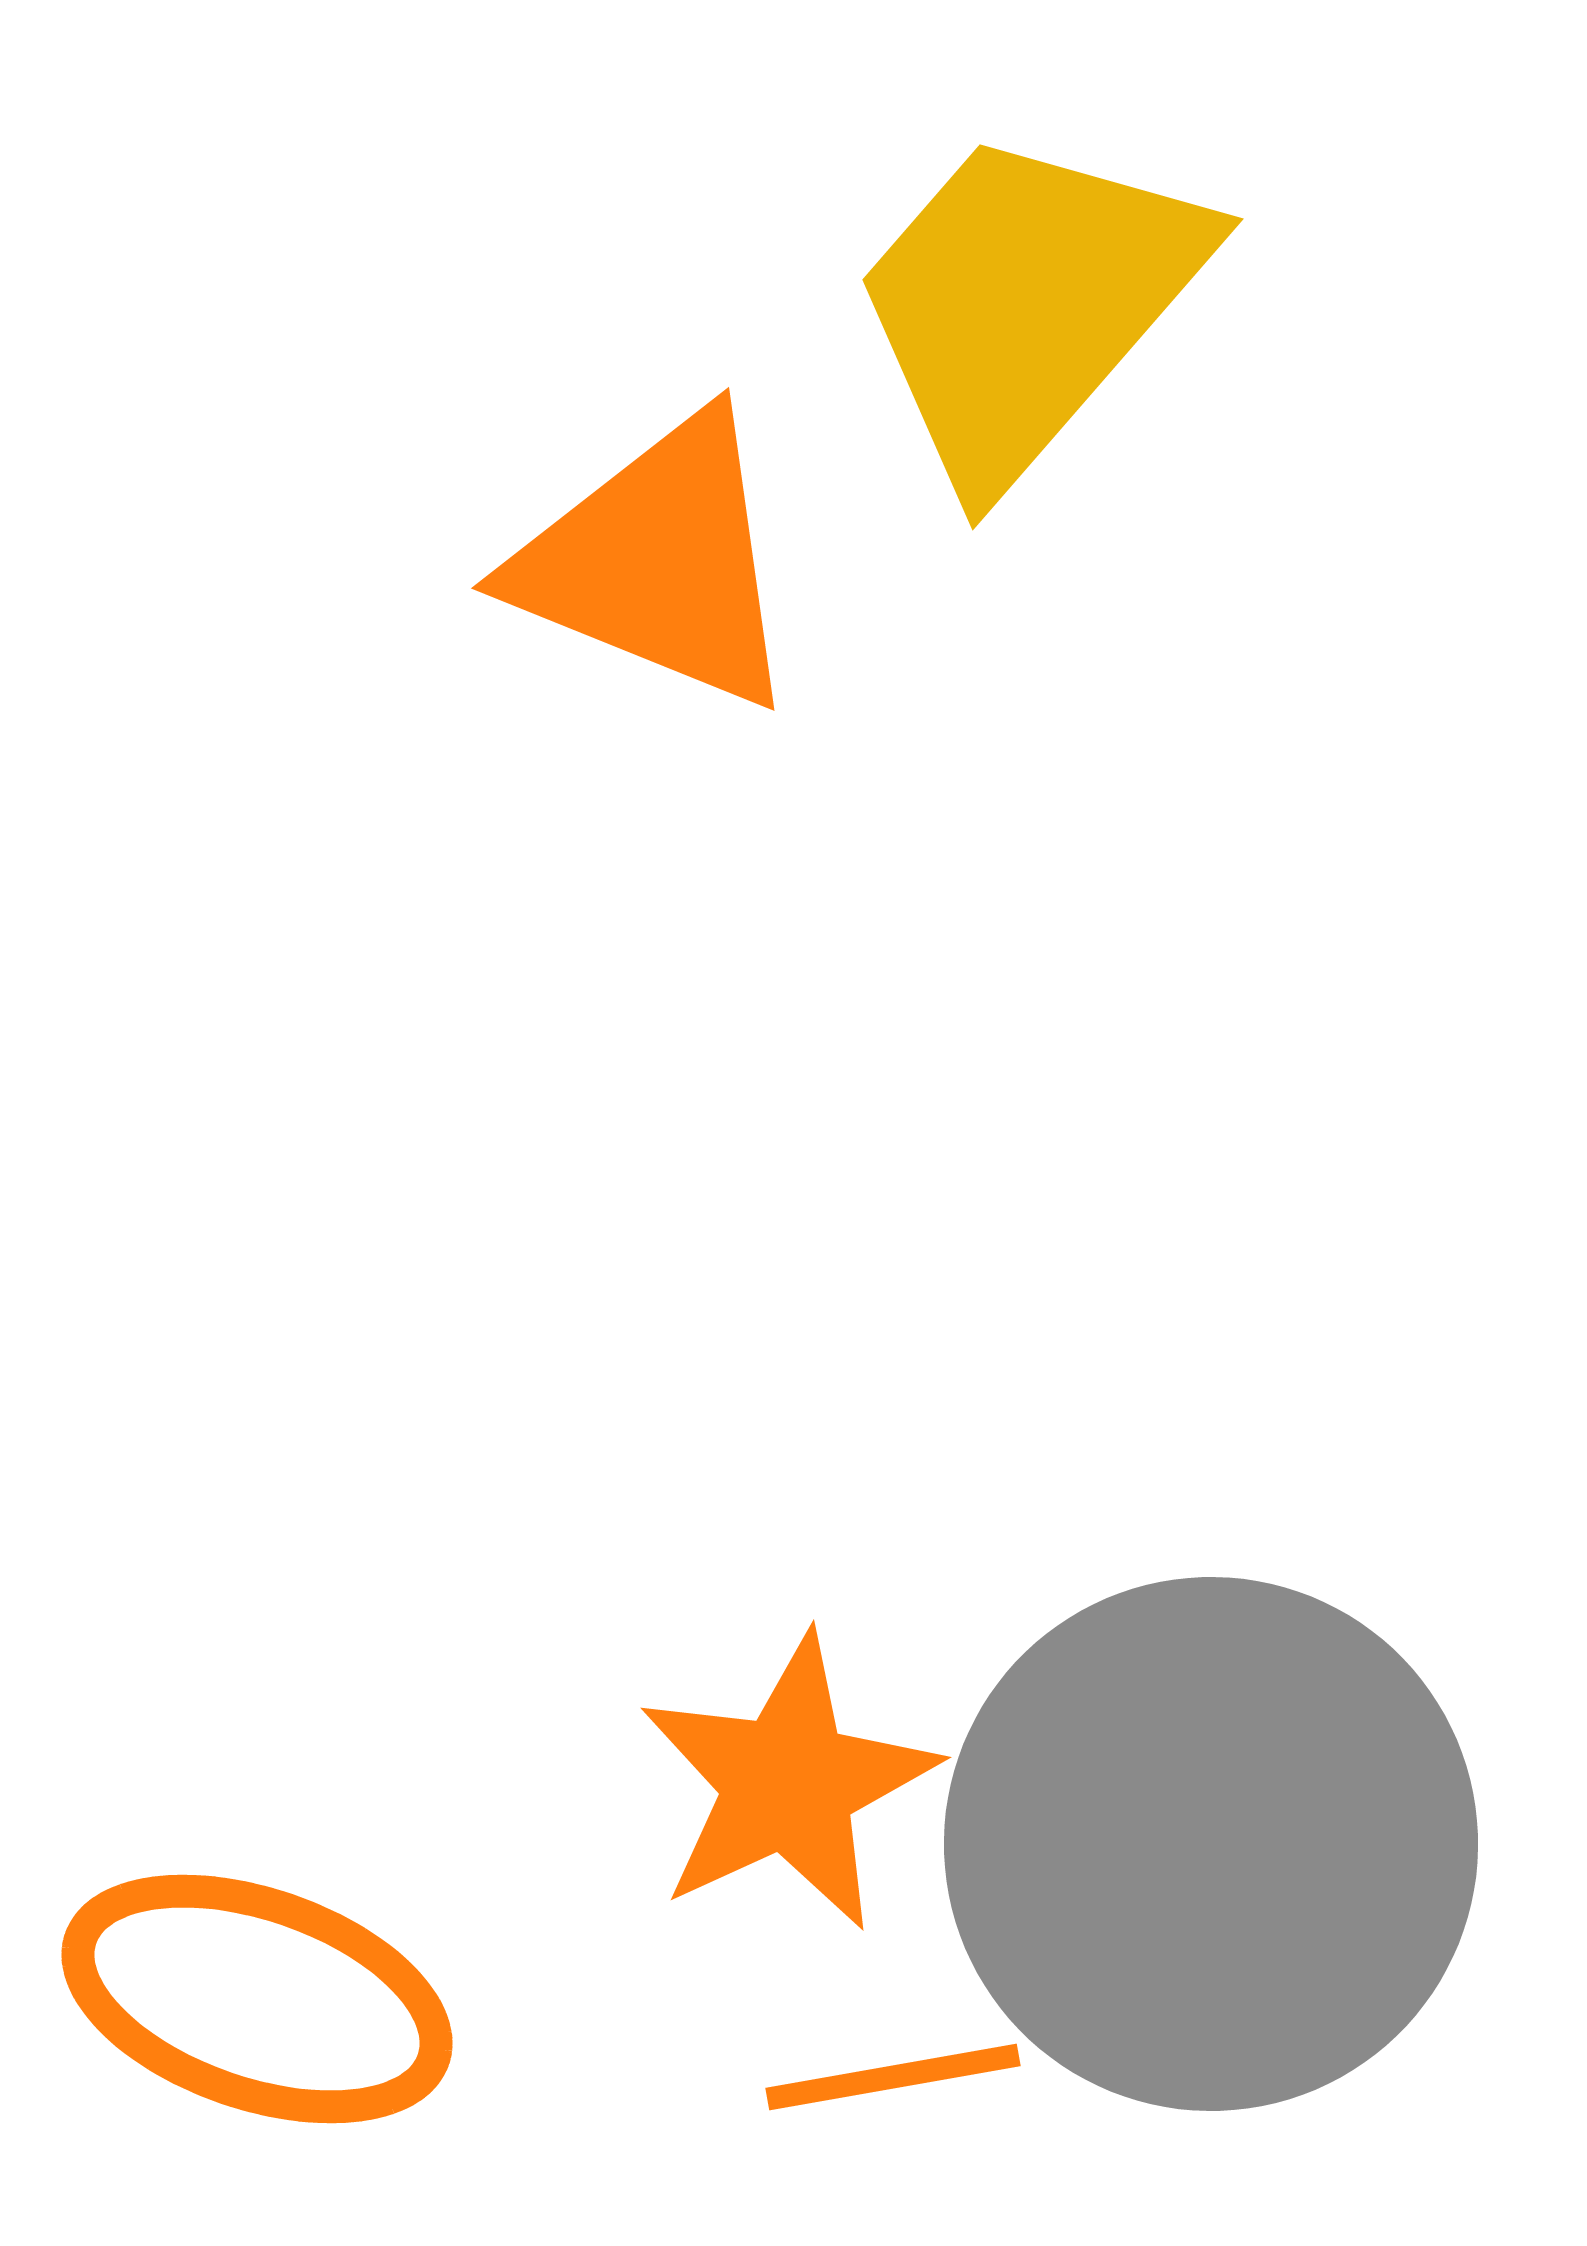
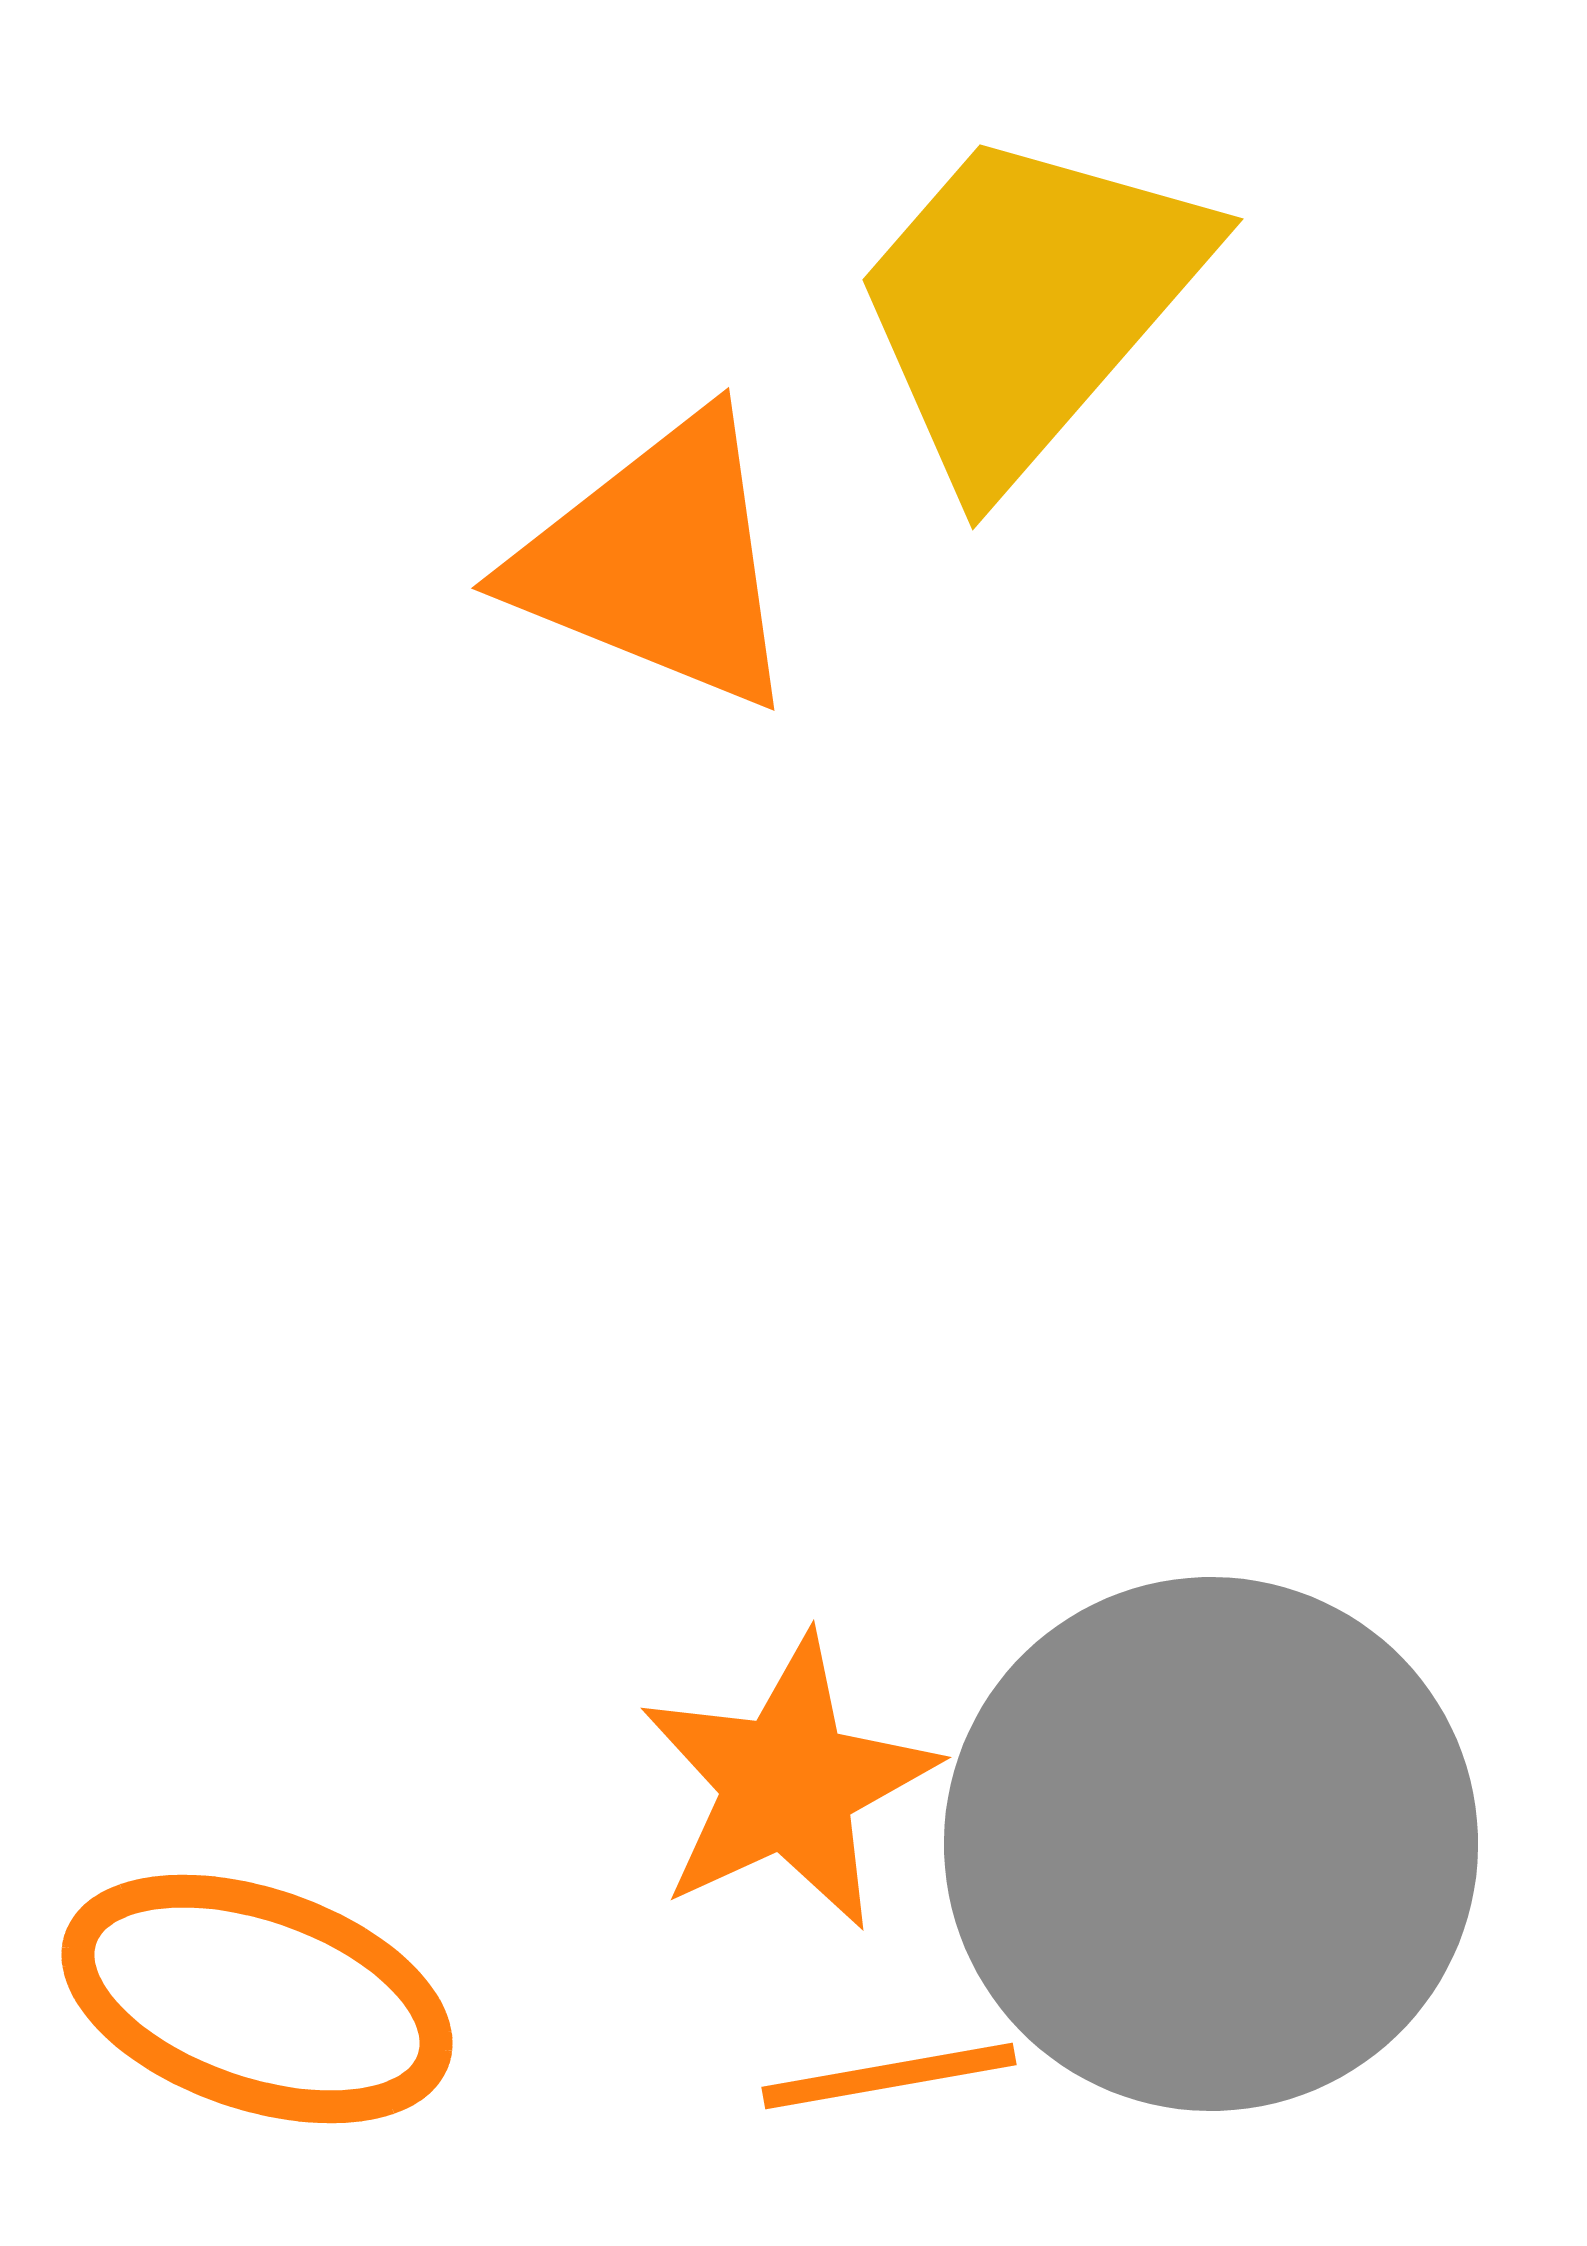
orange line: moved 4 px left, 1 px up
